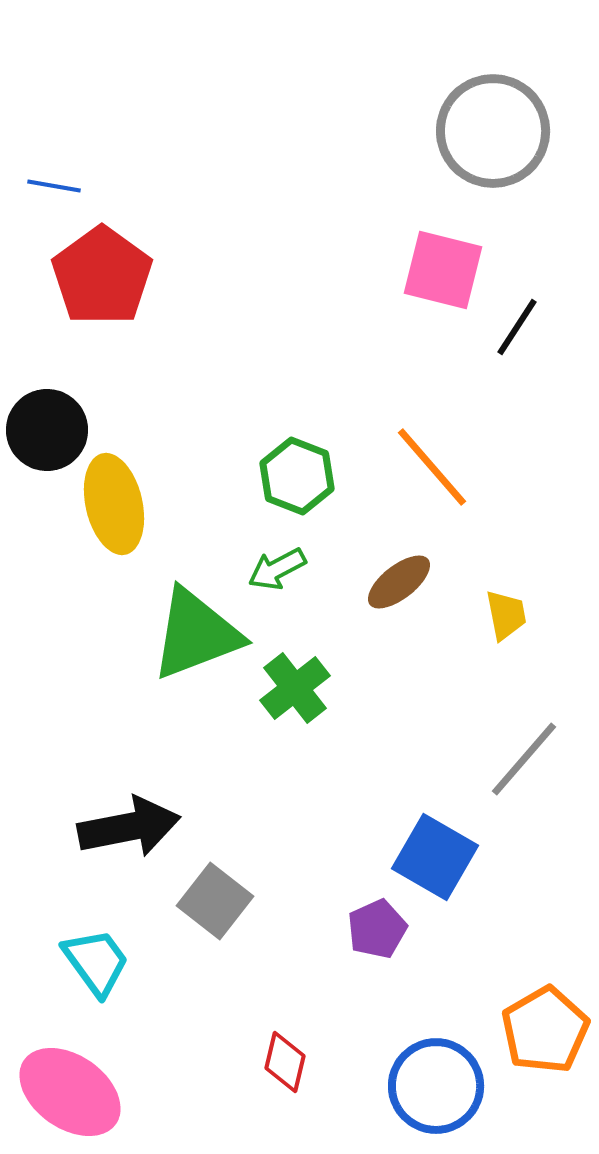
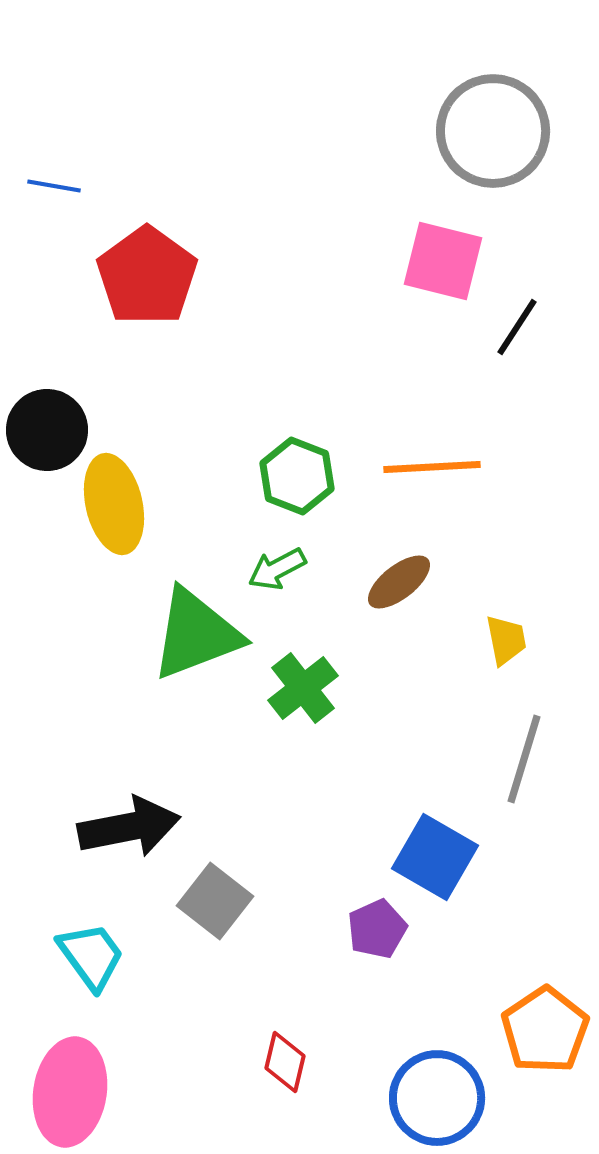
pink square: moved 9 px up
red pentagon: moved 45 px right
orange line: rotated 52 degrees counterclockwise
yellow trapezoid: moved 25 px down
green cross: moved 8 px right
gray line: rotated 24 degrees counterclockwise
cyan trapezoid: moved 5 px left, 6 px up
orange pentagon: rotated 4 degrees counterclockwise
blue circle: moved 1 px right, 12 px down
pink ellipse: rotated 64 degrees clockwise
